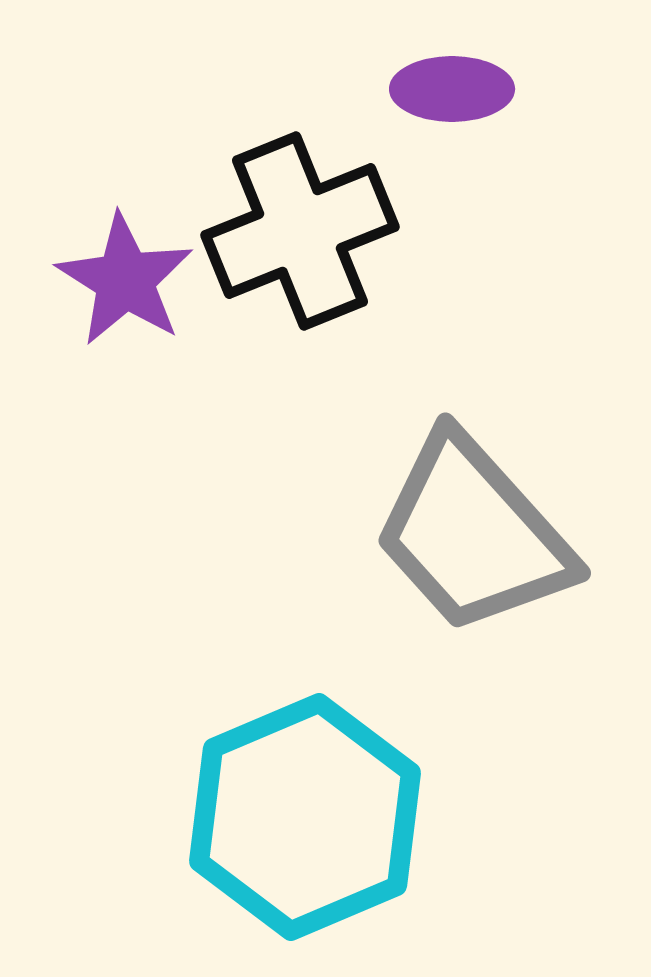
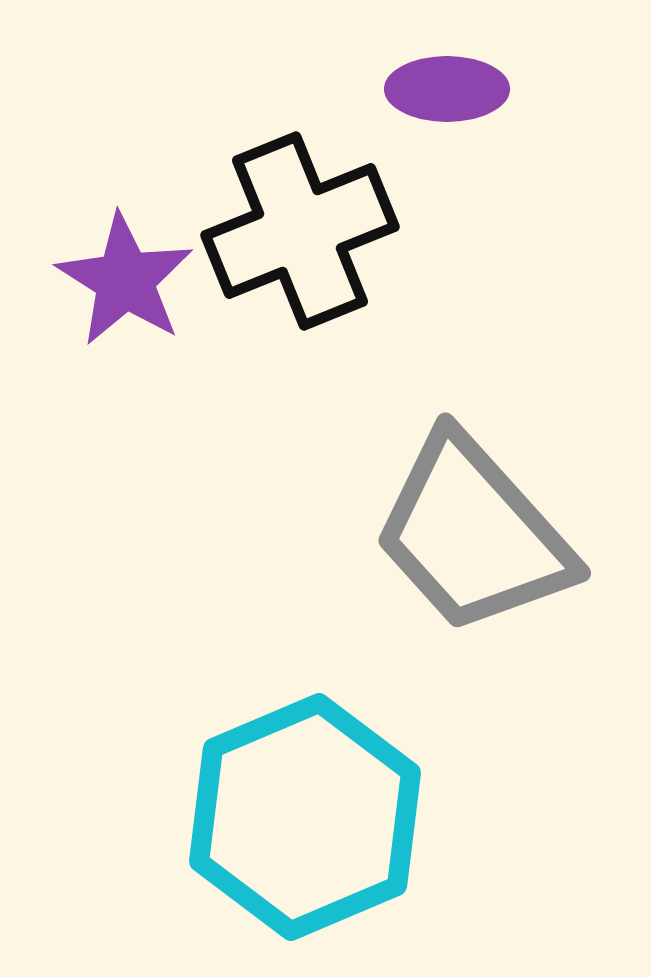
purple ellipse: moved 5 px left
